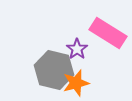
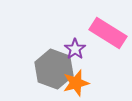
purple star: moved 2 px left
gray hexagon: moved 1 px up; rotated 6 degrees clockwise
